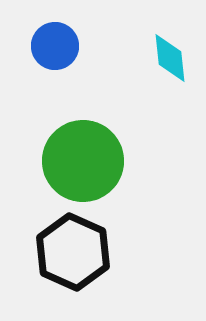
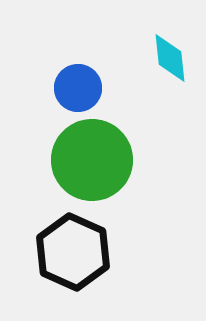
blue circle: moved 23 px right, 42 px down
green circle: moved 9 px right, 1 px up
